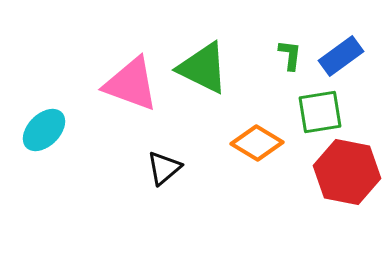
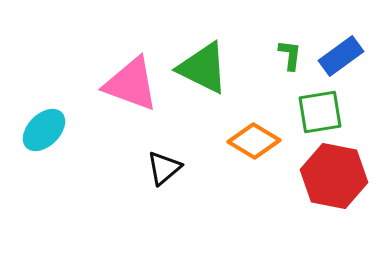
orange diamond: moved 3 px left, 2 px up
red hexagon: moved 13 px left, 4 px down
